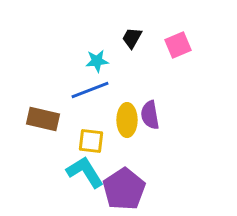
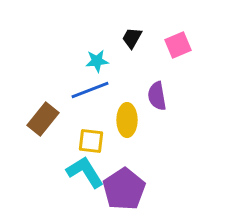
purple semicircle: moved 7 px right, 19 px up
brown rectangle: rotated 64 degrees counterclockwise
